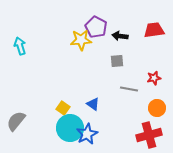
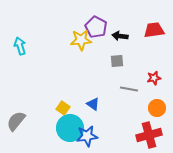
blue star: moved 2 px down; rotated 20 degrees clockwise
